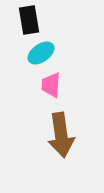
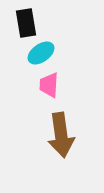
black rectangle: moved 3 px left, 3 px down
pink trapezoid: moved 2 px left
